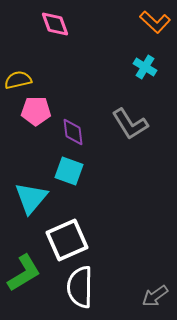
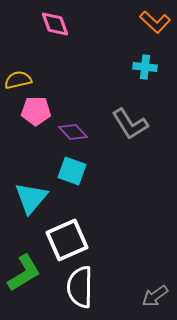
cyan cross: rotated 25 degrees counterclockwise
purple diamond: rotated 36 degrees counterclockwise
cyan square: moved 3 px right
